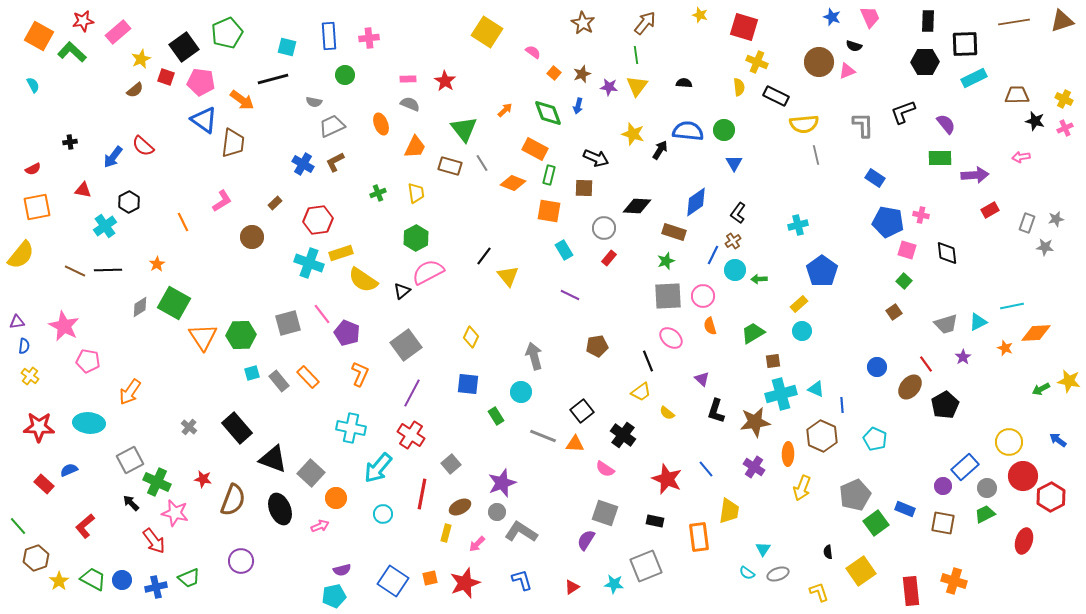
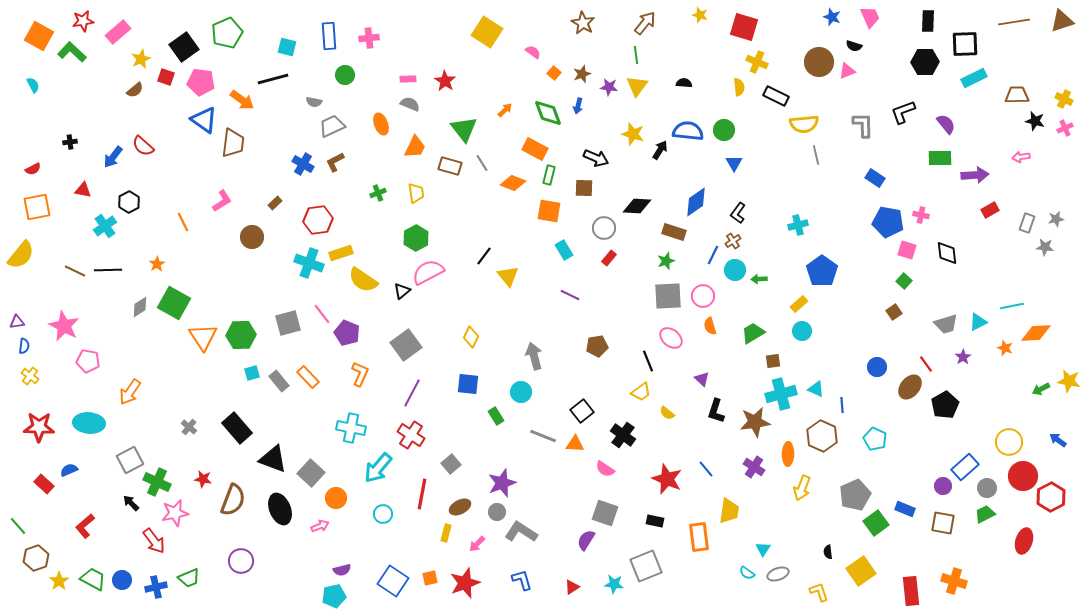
pink star at (175, 513): rotated 24 degrees counterclockwise
